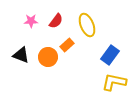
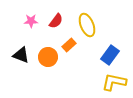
orange rectangle: moved 2 px right
